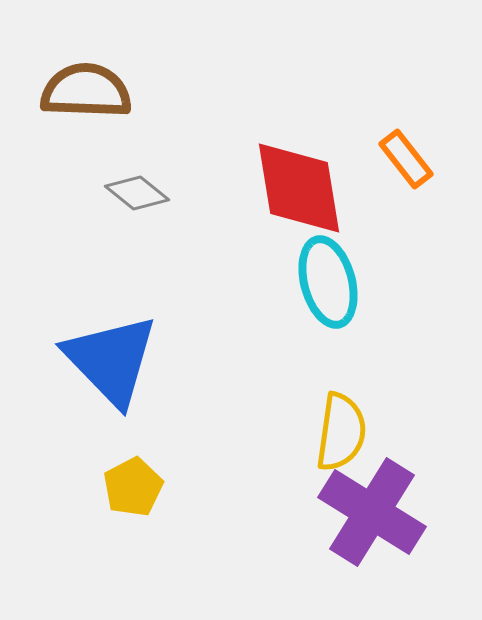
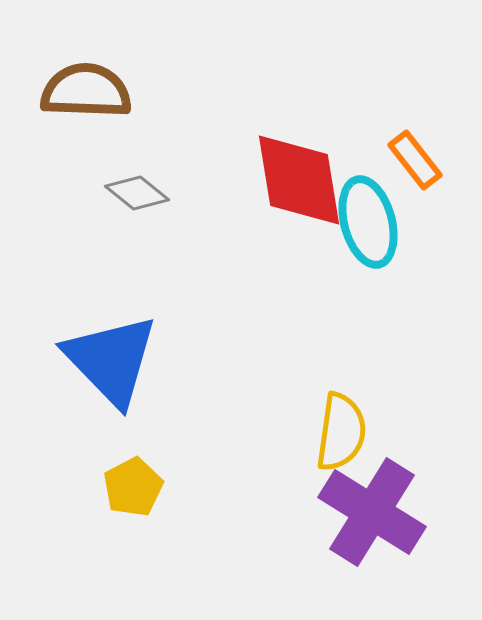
orange rectangle: moved 9 px right, 1 px down
red diamond: moved 8 px up
cyan ellipse: moved 40 px right, 60 px up
